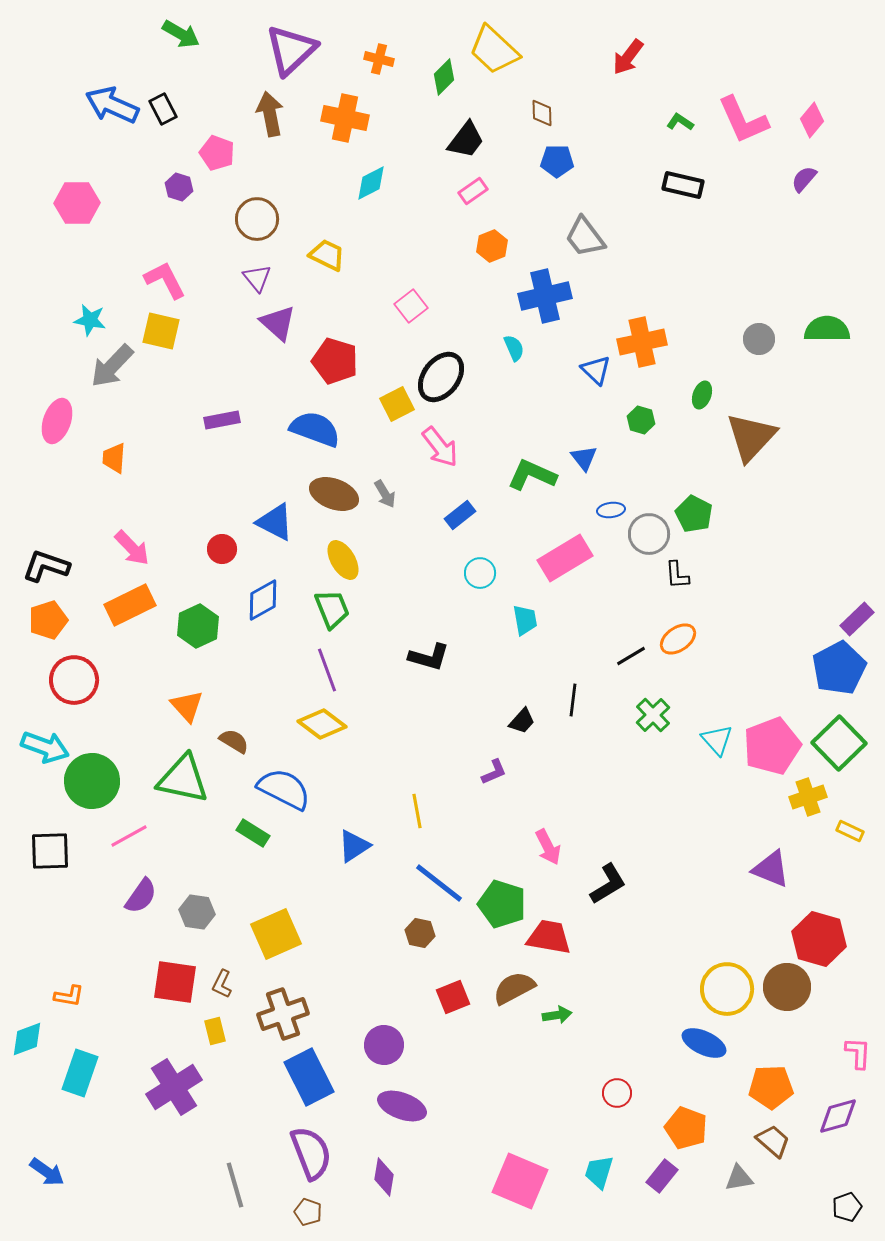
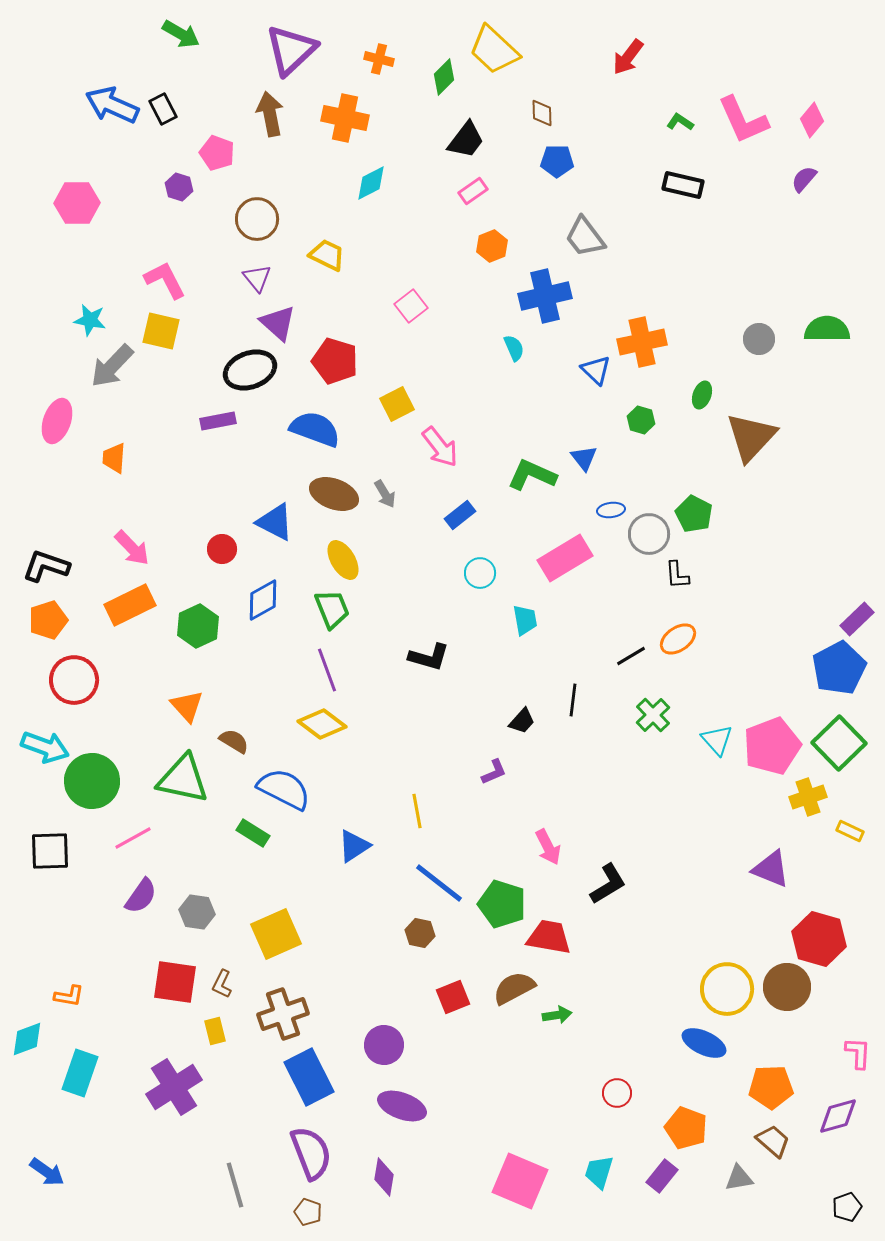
black ellipse at (441, 377): moved 191 px left, 7 px up; rotated 33 degrees clockwise
purple rectangle at (222, 420): moved 4 px left, 1 px down
pink line at (129, 836): moved 4 px right, 2 px down
